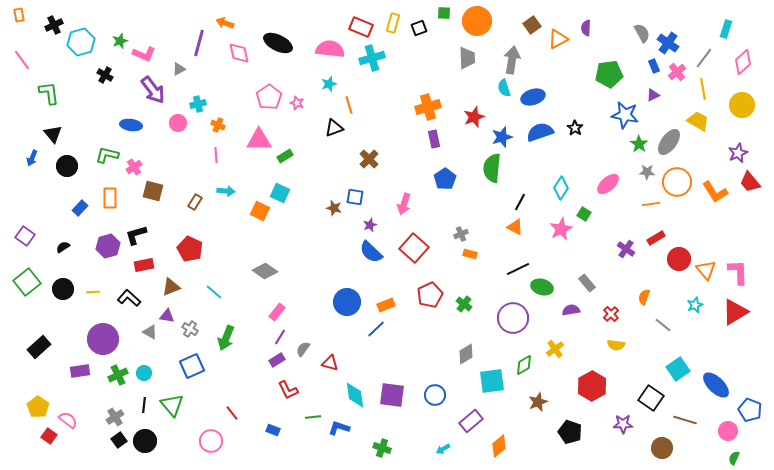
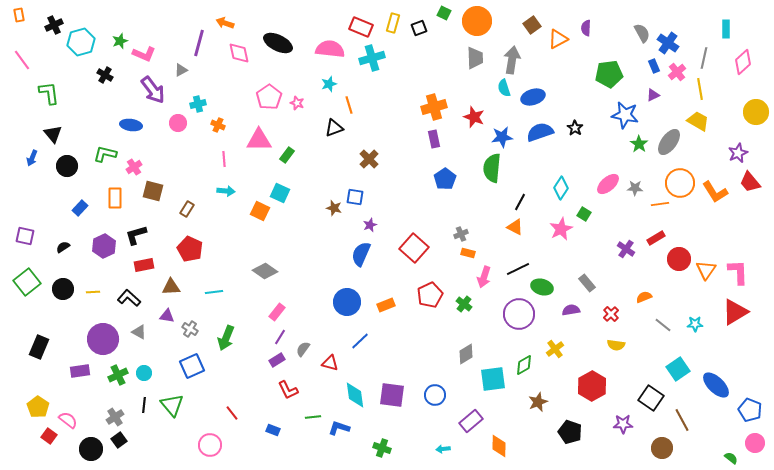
green square at (444, 13): rotated 24 degrees clockwise
cyan rectangle at (726, 29): rotated 18 degrees counterclockwise
gray trapezoid at (467, 58): moved 8 px right
gray line at (704, 58): rotated 25 degrees counterclockwise
gray triangle at (179, 69): moved 2 px right, 1 px down
yellow line at (703, 89): moved 3 px left
yellow circle at (742, 105): moved 14 px right, 7 px down
orange cross at (428, 107): moved 6 px right
red star at (474, 117): rotated 30 degrees counterclockwise
blue star at (502, 137): rotated 10 degrees clockwise
green L-shape at (107, 155): moved 2 px left, 1 px up
pink line at (216, 155): moved 8 px right, 4 px down
green rectangle at (285, 156): moved 2 px right, 1 px up; rotated 21 degrees counterclockwise
gray star at (647, 172): moved 12 px left, 16 px down
orange circle at (677, 182): moved 3 px right, 1 px down
orange rectangle at (110, 198): moved 5 px right
brown rectangle at (195, 202): moved 8 px left, 7 px down
pink arrow at (404, 204): moved 80 px right, 73 px down
orange line at (651, 204): moved 9 px right
purple square at (25, 236): rotated 24 degrees counterclockwise
purple hexagon at (108, 246): moved 4 px left; rotated 10 degrees counterclockwise
blue semicircle at (371, 252): moved 10 px left, 2 px down; rotated 70 degrees clockwise
orange rectangle at (470, 254): moved 2 px left, 1 px up
orange triangle at (706, 270): rotated 15 degrees clockwise
brown triangle at (171, 287): rotated 18 degrees clockwise
cyan line at (214, 292): rotated 48 degrees counterclockwise
orange semicircle at (644, 297): rotated 49 degrees clockwise
cyan star at (695, 305): moved 19 px down; rotated 21 degrees clockwise
purple circle at (513, 318): moved 6 px right, 4 px up
blue line at (376, 329): moved 16 px left, 12 px down
gray triangle at (150, 332): moved 11 px left
black rectangle at (39, 347): rotated 25 degrees counterclockwise
cyan square at (492, 381): moved 1 px right, 2 px up
brown line at (685, 420): moved 3 px left; rotated 45 degrees clockwise
pink circle at (728, 431): moved 27 px right, 12 px down
black circle at (145, 441): moved 54 px left, 8 px down
pink circle at (211, 441): moved 1 px left, 4 px down
orange diamond at (499, 446): rotated 50 degrees counterclockwise
cyan arrow at (443, 449): rotated 24 degrees clockwise
green semicircle at (734, 458): moved 3 px left; rotated 104 degrees clockwise
